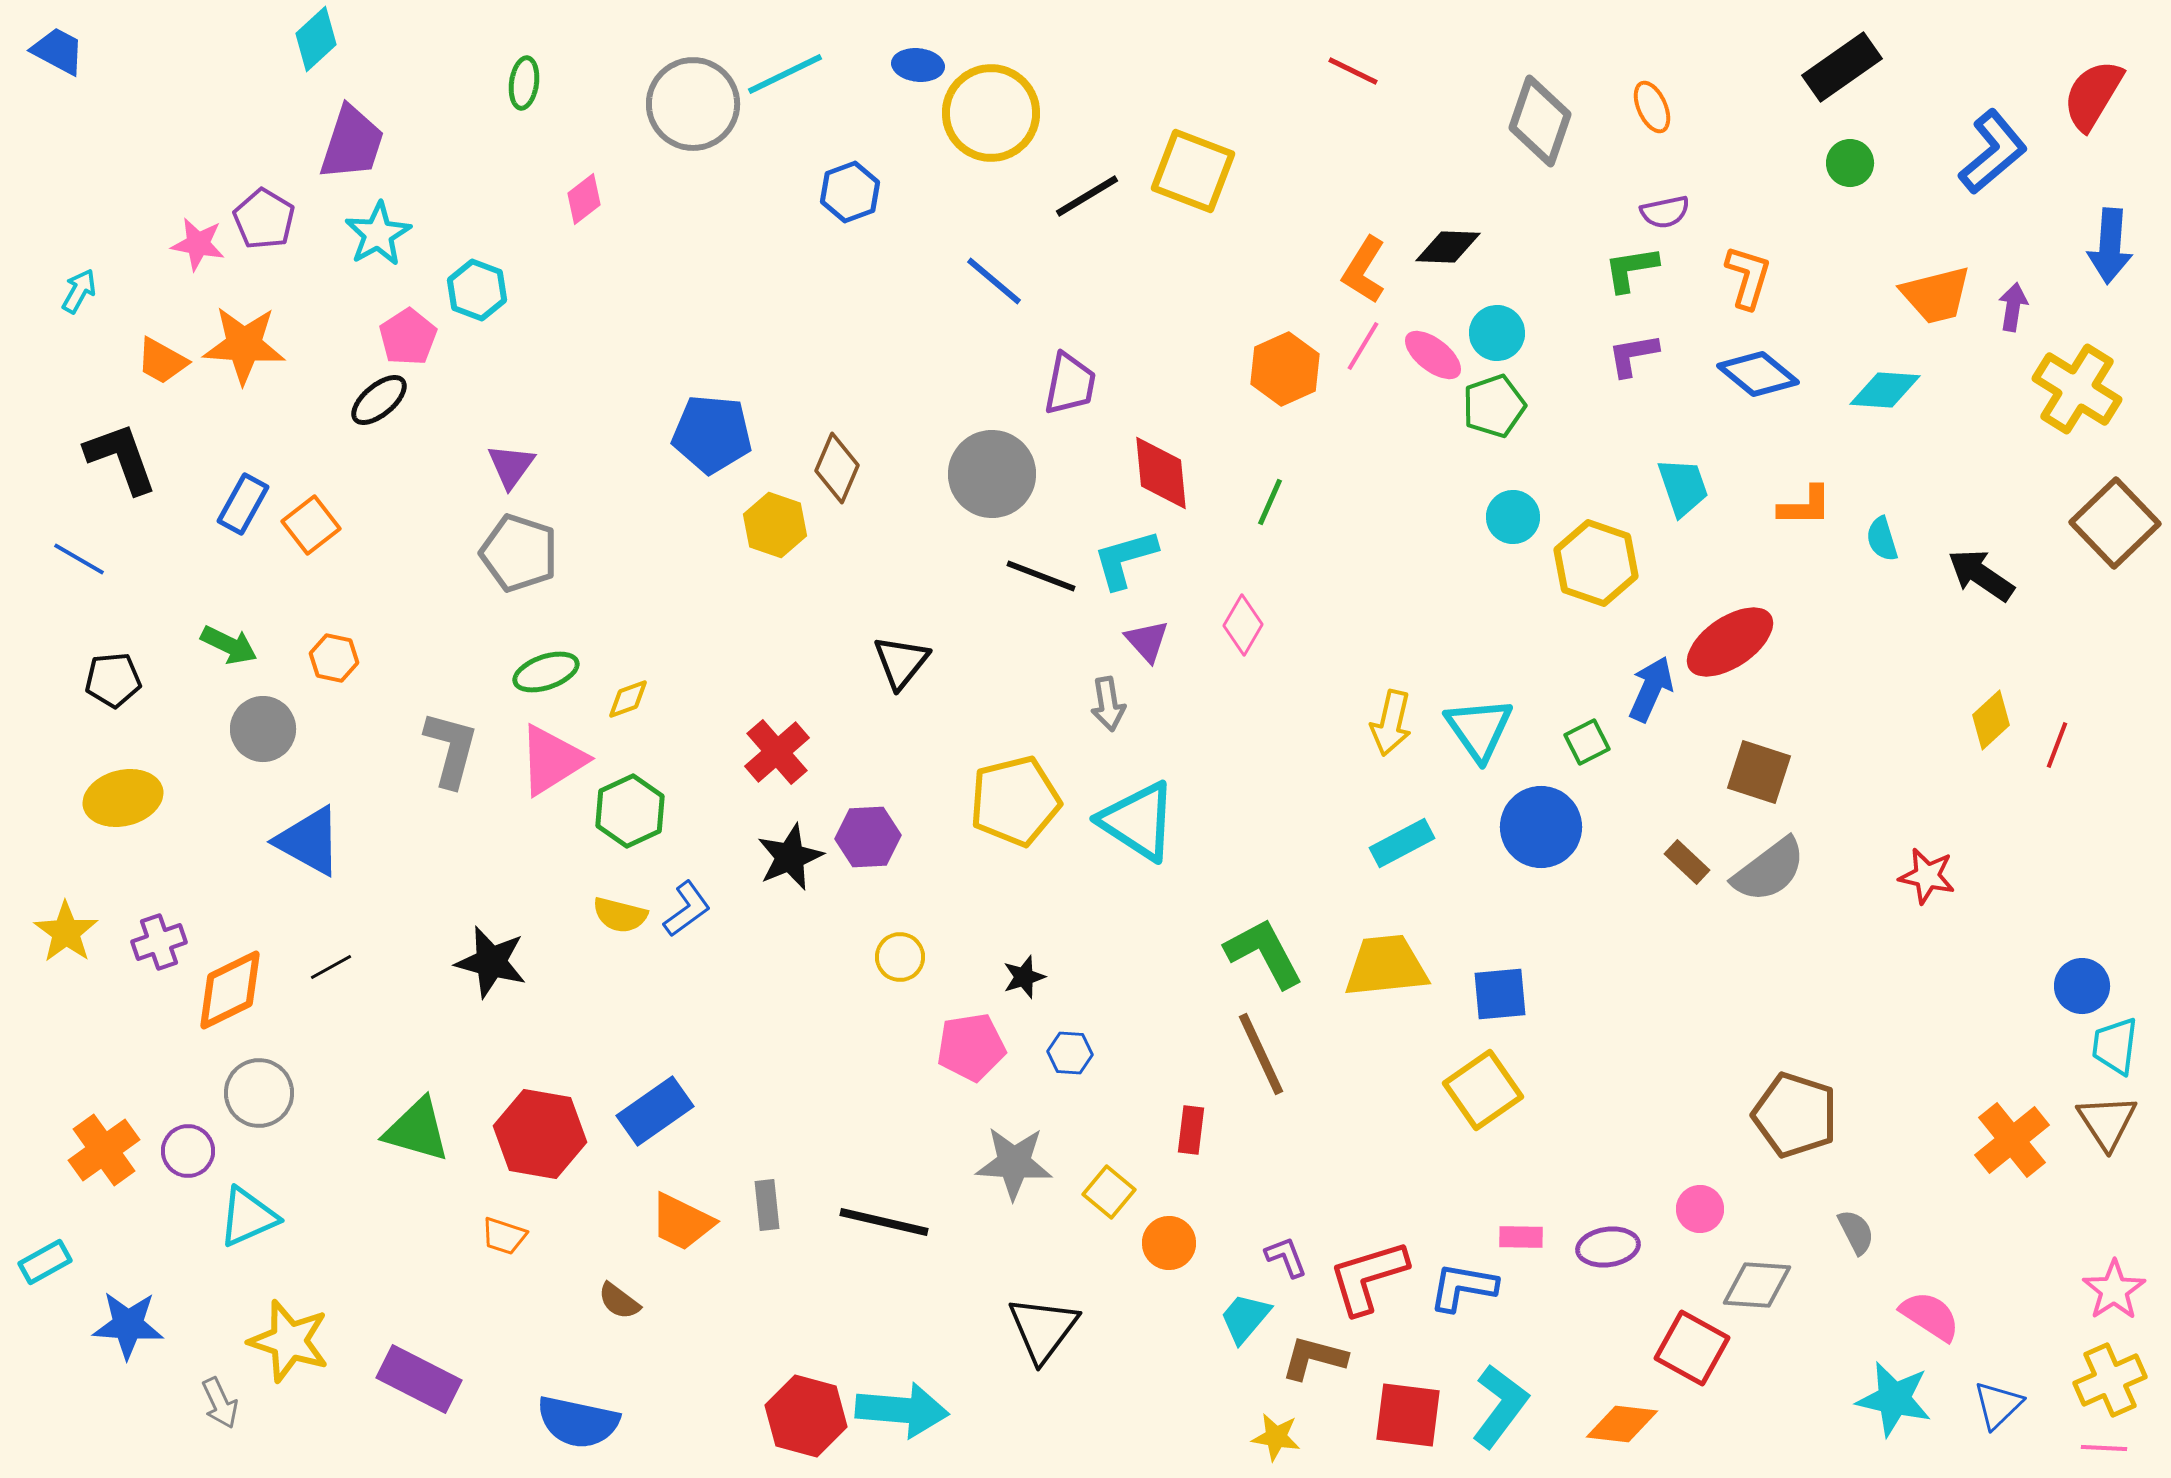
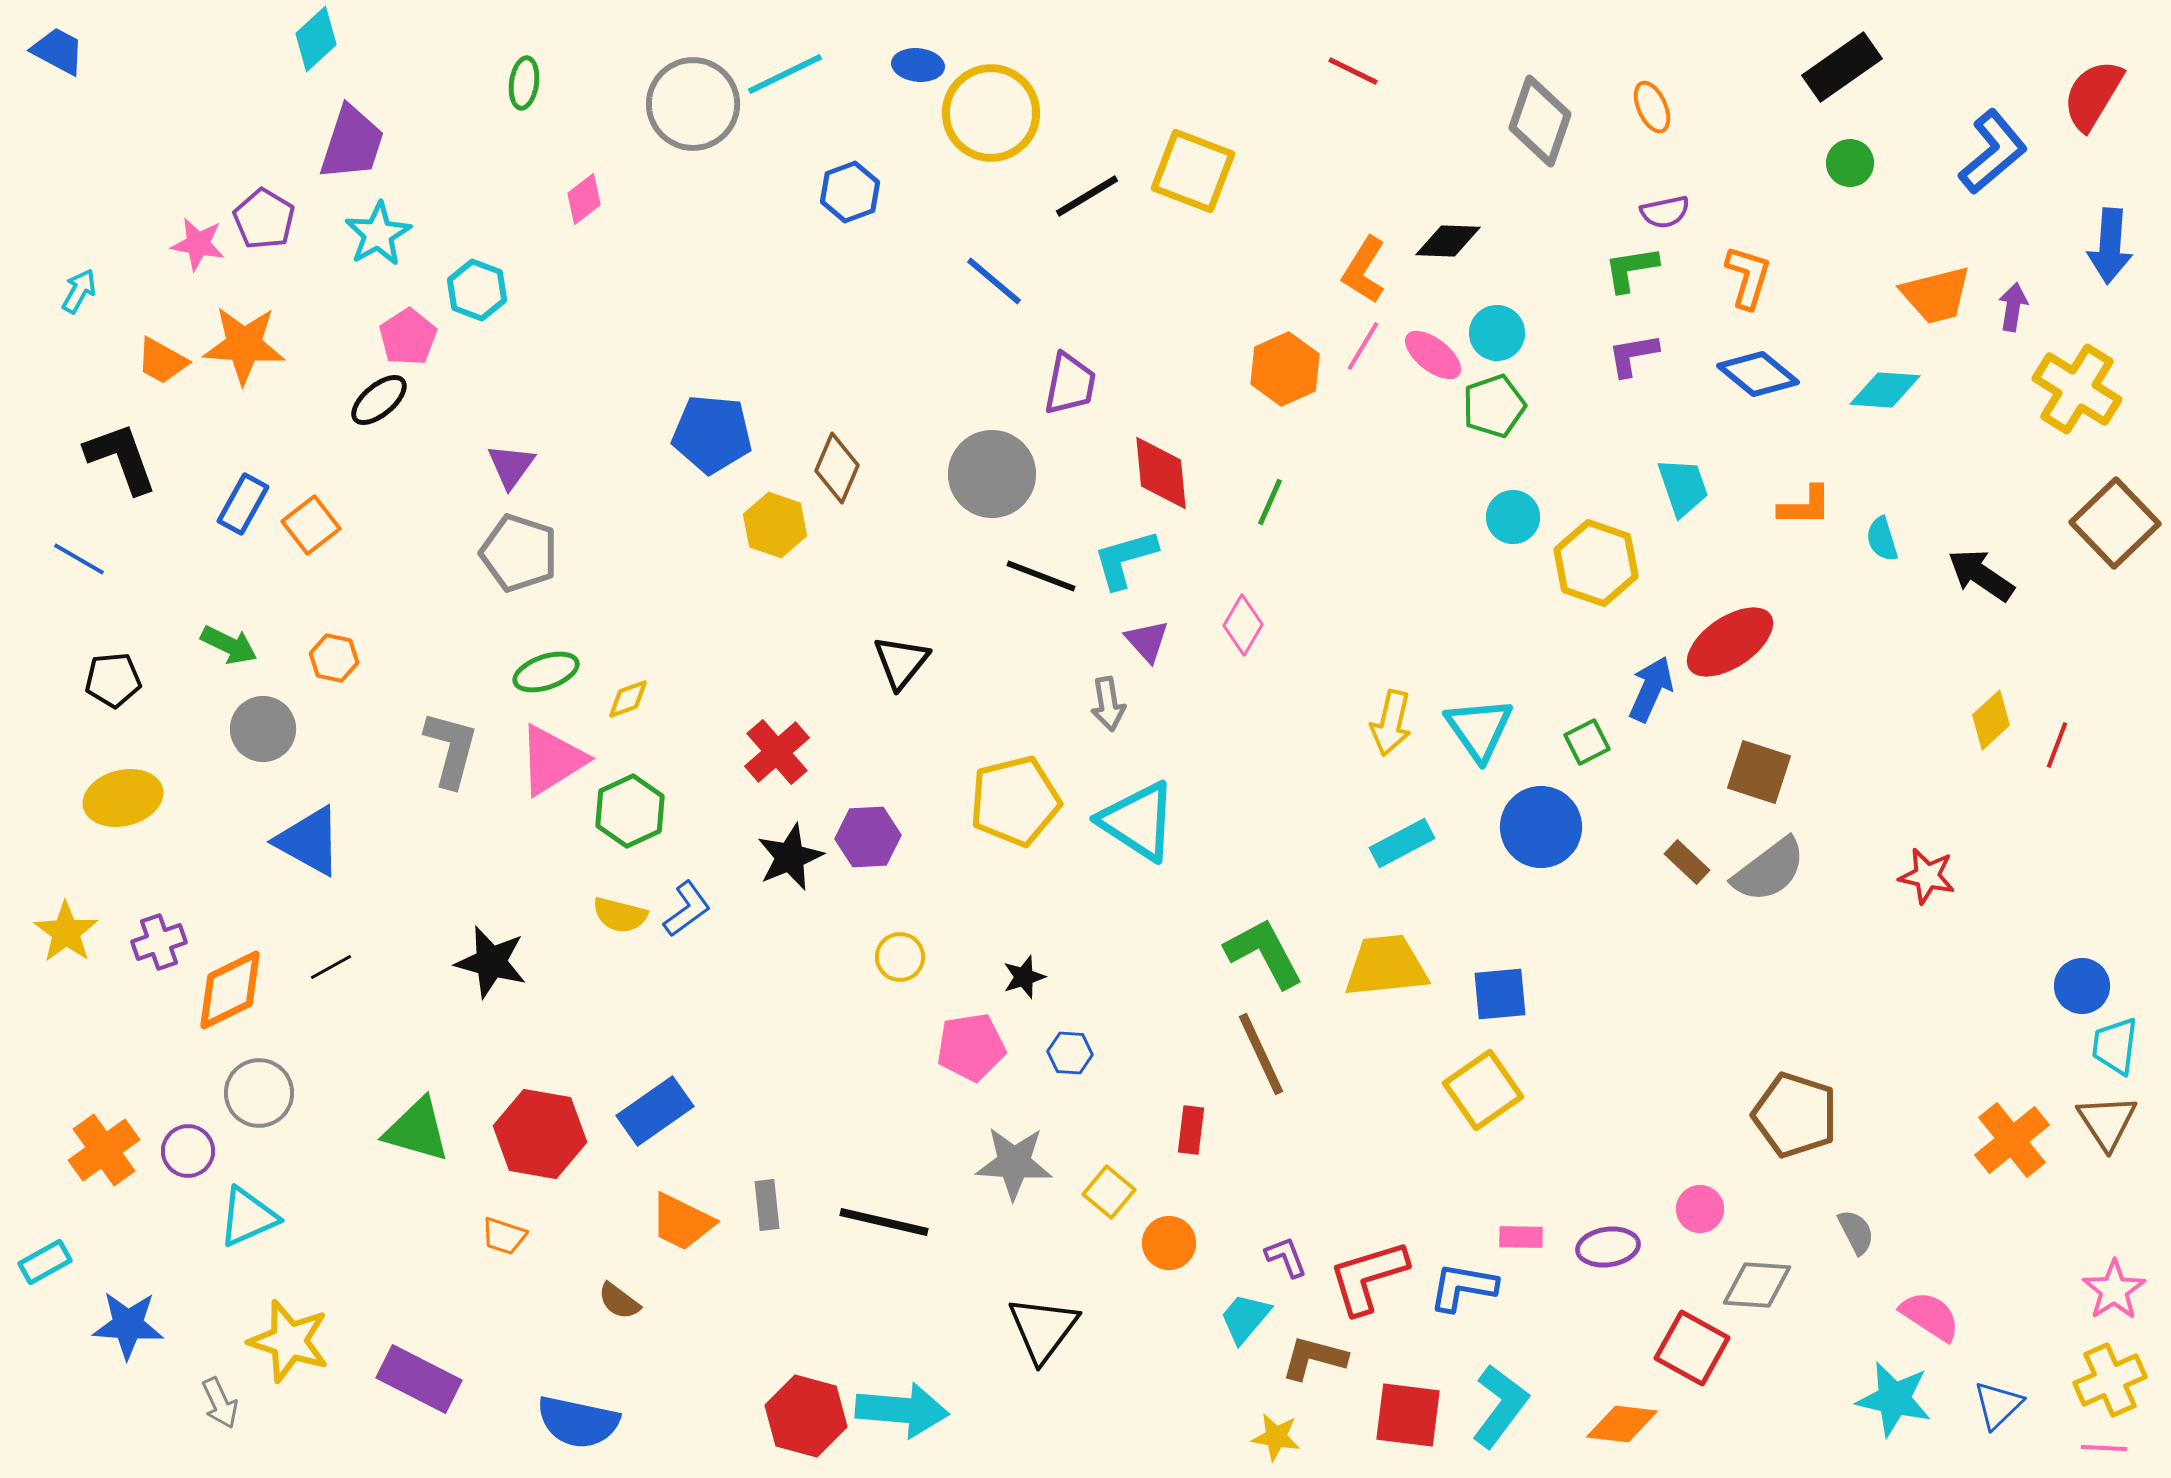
black diamond at (1448, 247): moved 6 px up
